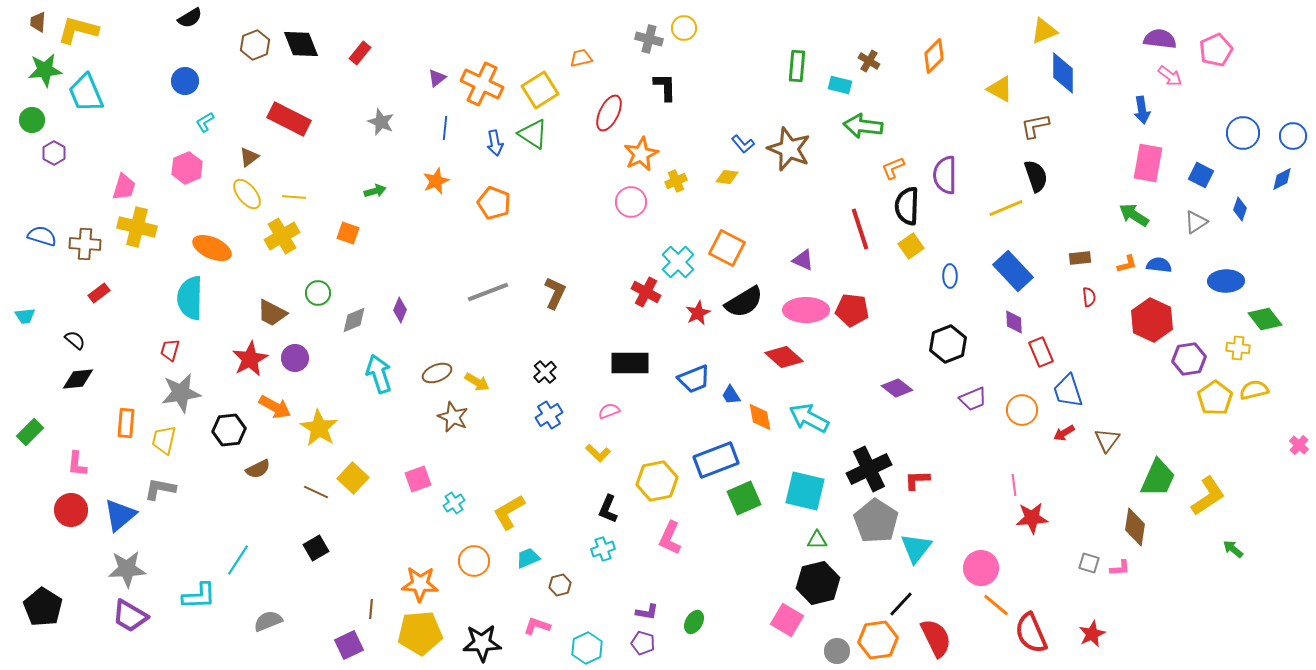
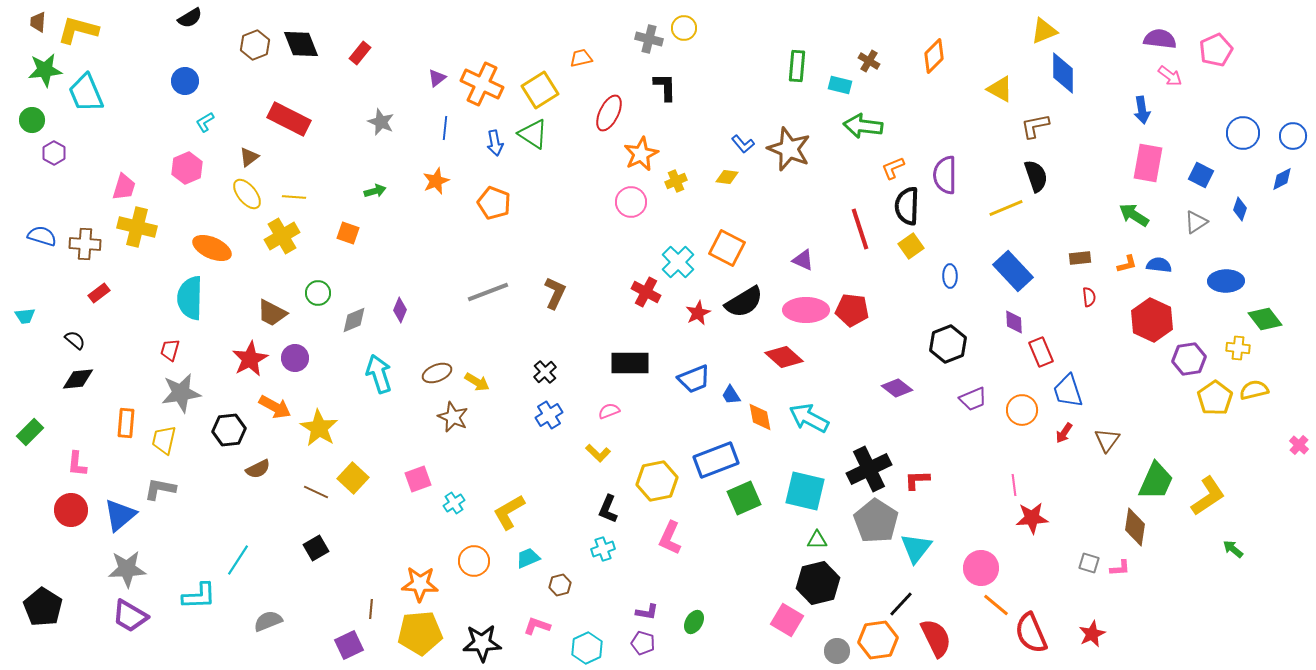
red arrow at (1064, 433): rotated 25 degrees counterclockwise
green trapezoid at (1158, 478): moved 2 px left, 3 px down
